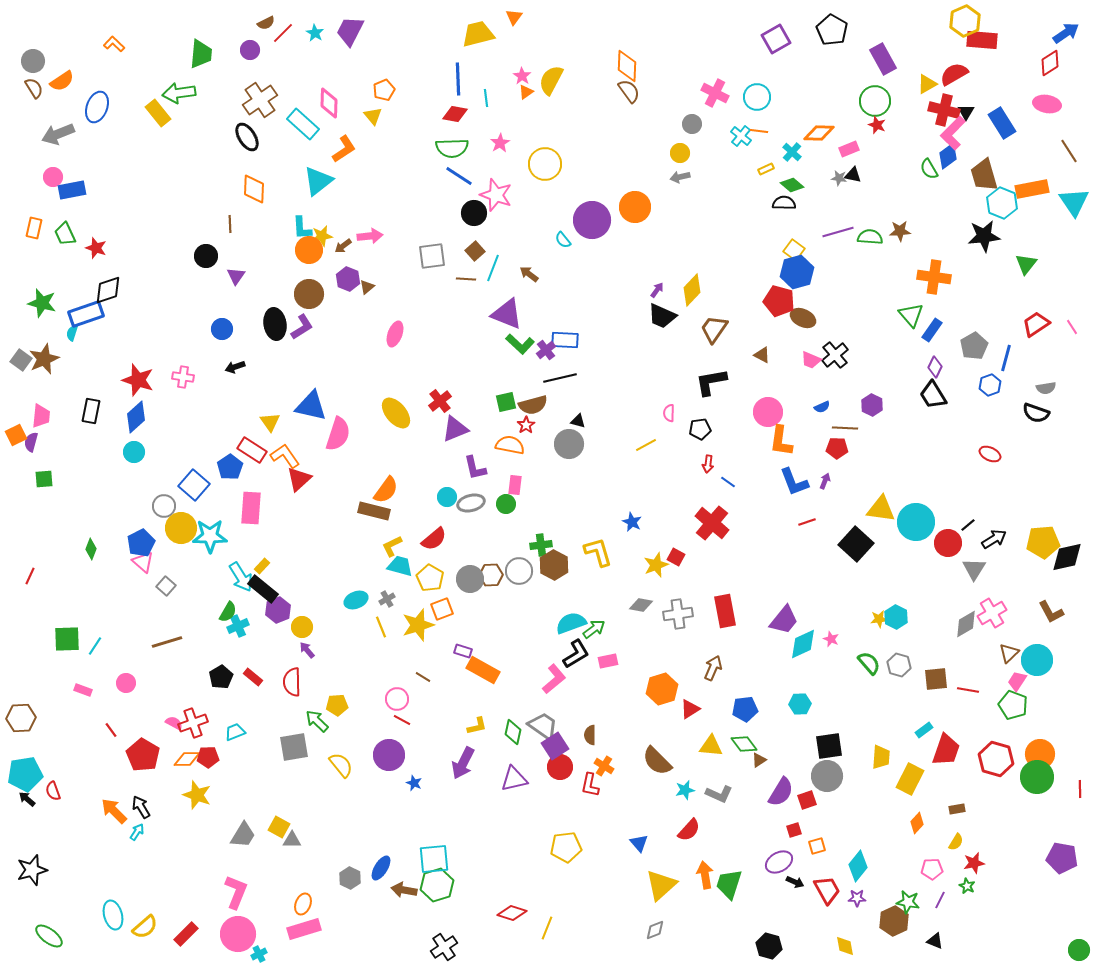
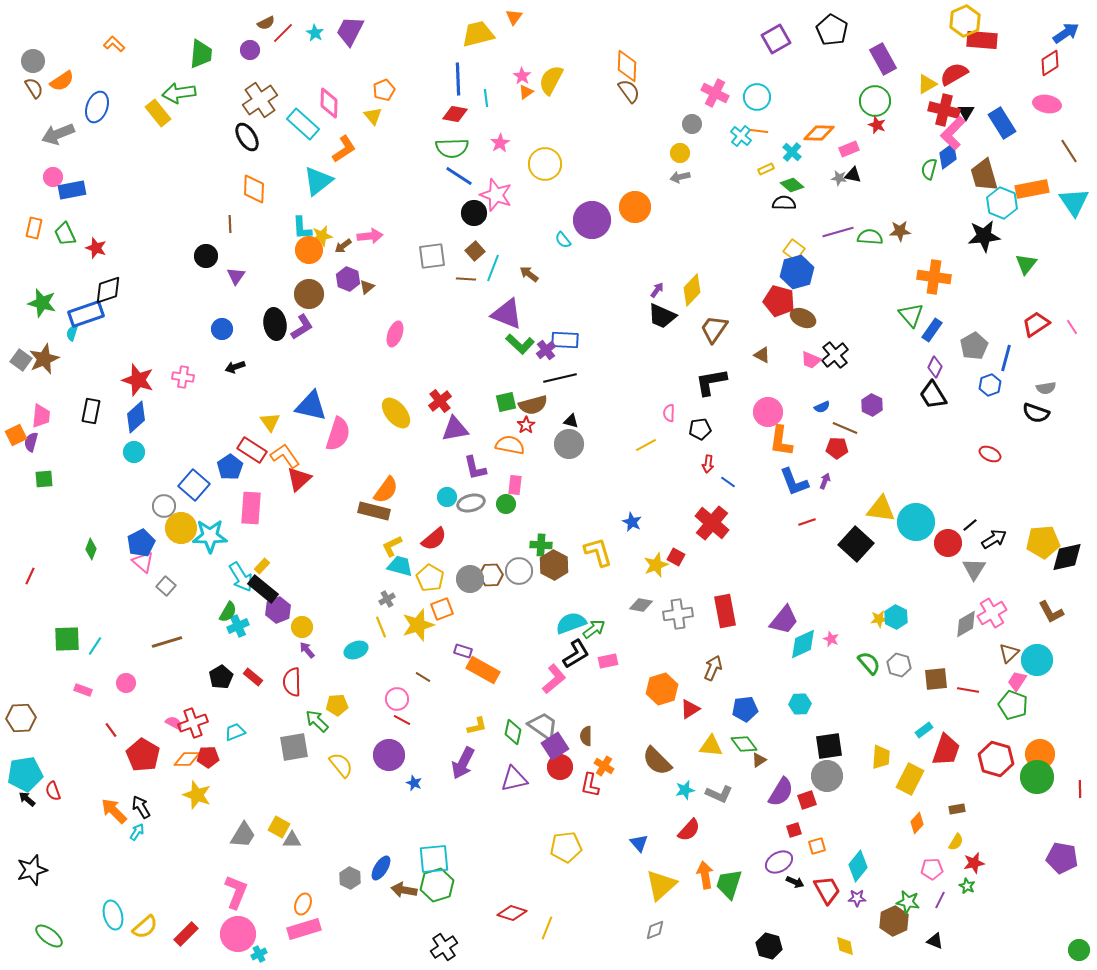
green semicircle at (929, 169): rotated 45 degrees clockwise
black triangle at (578, 421): moved 7 px left
brown line at (845, 428): rotated 20 degrees clockwise
purple triangle at (455, 429): rotated 12 degrees clockwise
black line at (968, 525): moved 2 px right
green cross at (541, 545): rotated 10 degrees clockwise
cyan ellipse at (356, 600): moved 50 px down
brown semicircle at (590, 735): moved 4 px left, 1 px down
